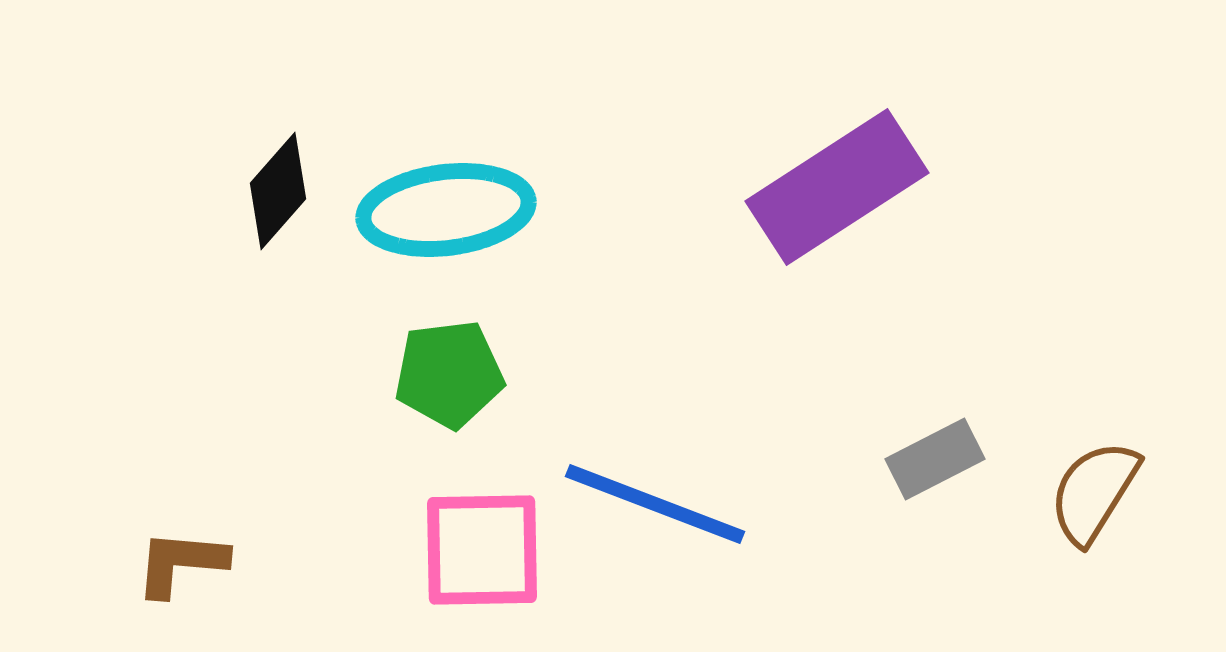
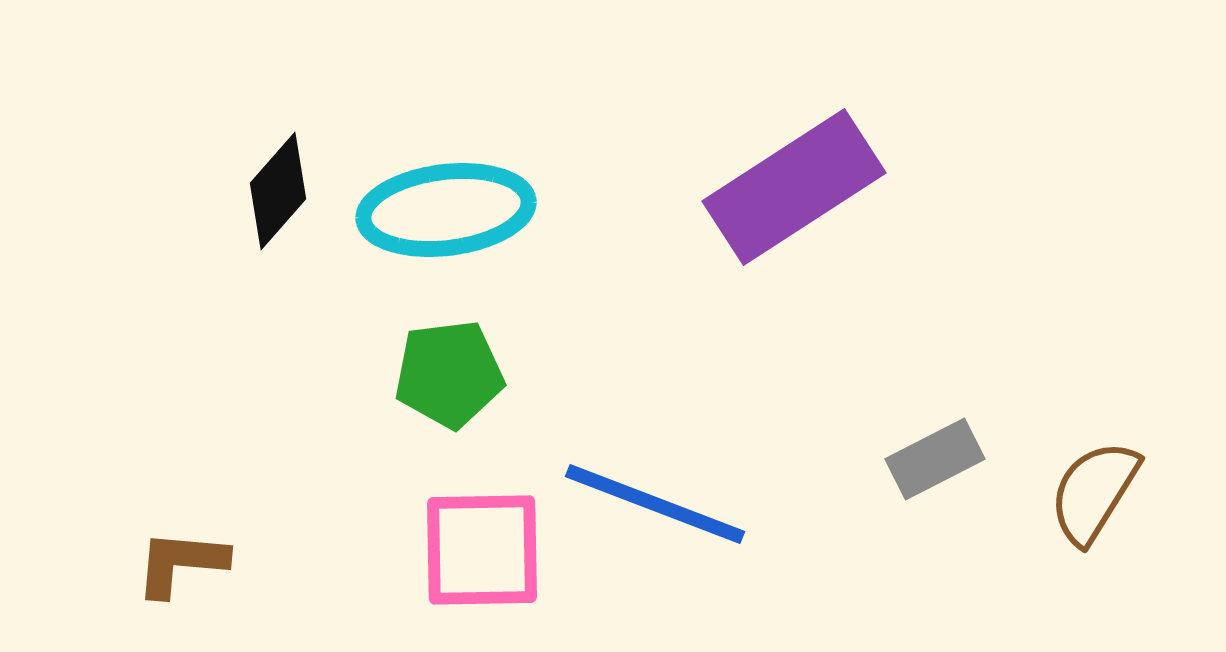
purple rectangle: moved 43 px left
